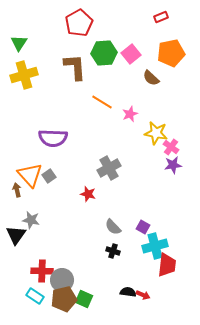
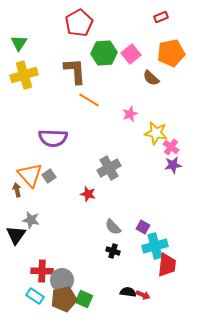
brown L-shape: moved 4 px down
orange line: moved 13 px left, 2 px up
